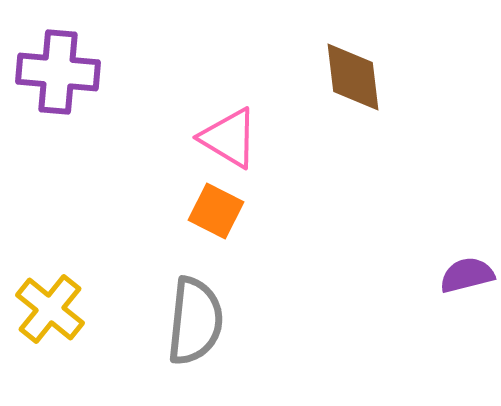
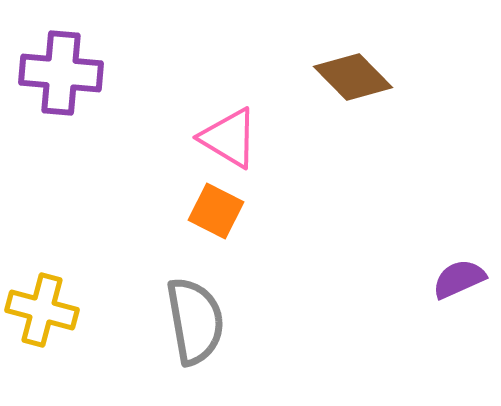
purple cross: moved 3 px right, 1 px down
brown diamond: rotated 38 degrees counterclockwise
purple semicircle: moved 8 px left, 4 px down; rotated 10 degrees counterclockwise
yellow cross: moved 8 px left, 1 px down; rotated 24 degrees counterclockwise
gray semicircle: rotated 16 degrees counterclockwise
